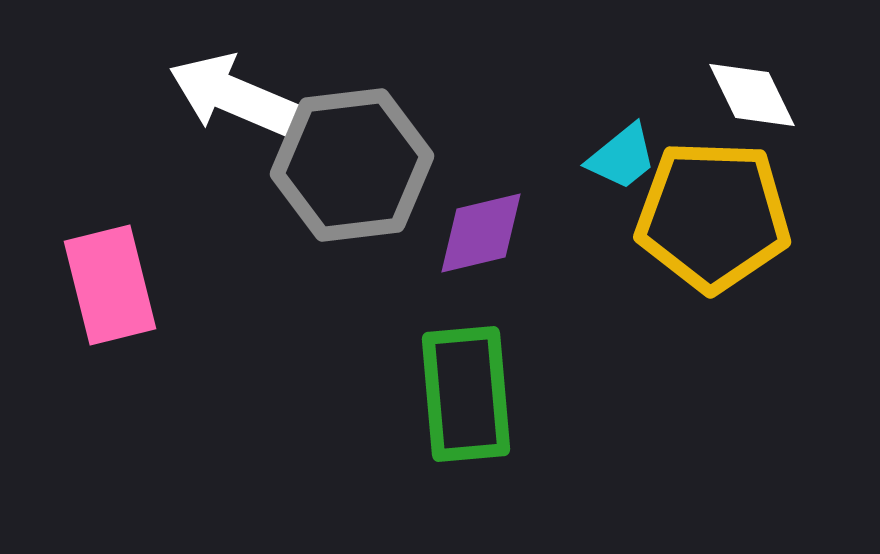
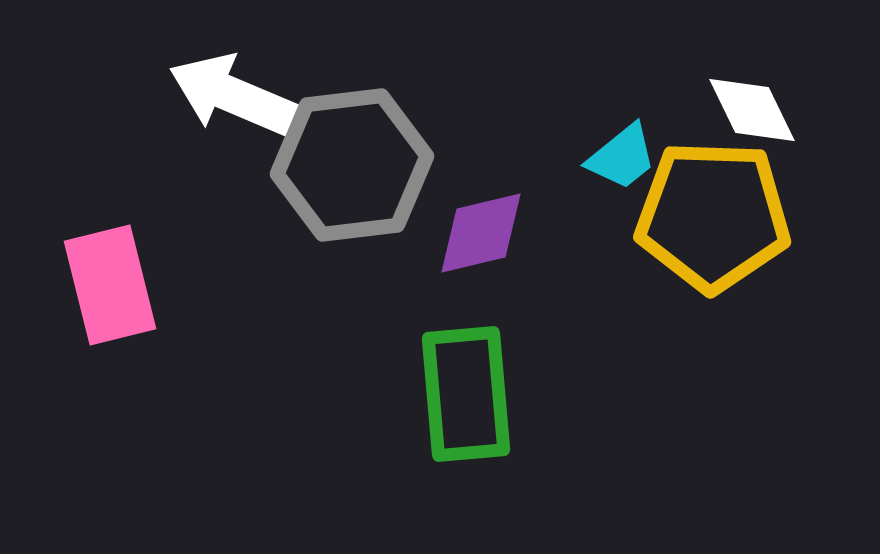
white diamond: moved 15 px down
